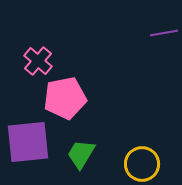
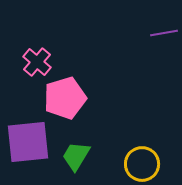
pink cross: moved 1 px left, 1 px down
pink pentagon: rotated 6 degrees counterclockwise
green trapezoid: moved 5 px left, 2 px down
